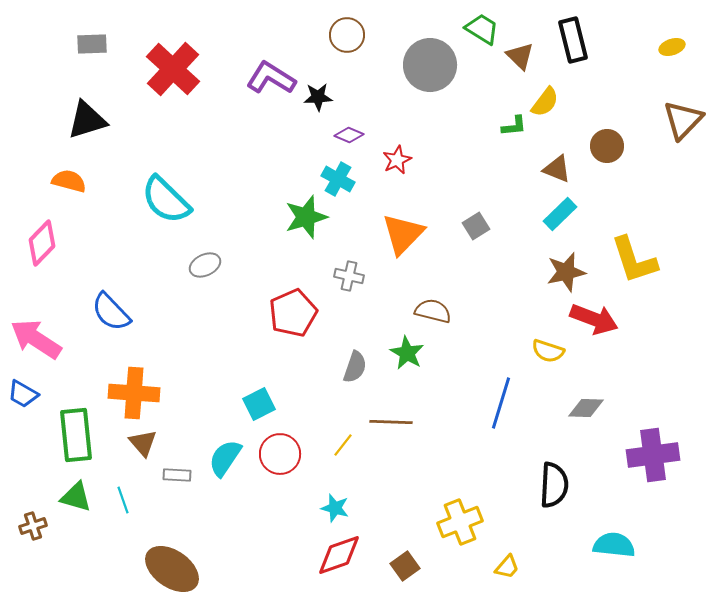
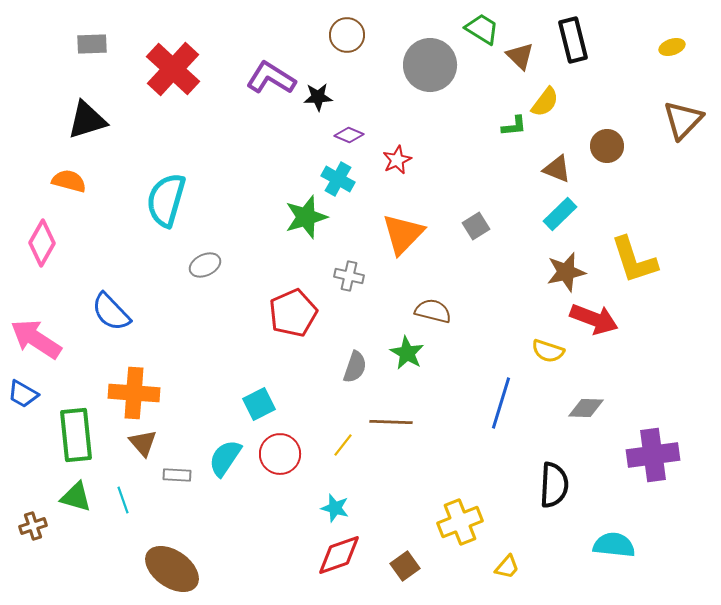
cyan semicircle at (166, 200): rotated 62 degrees clockwise
pink diamond at (42, 243): rotated 15 degrees counterclockwise
